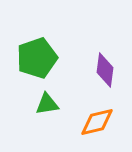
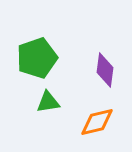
green triangle: moved 1 px right, 2 px up
